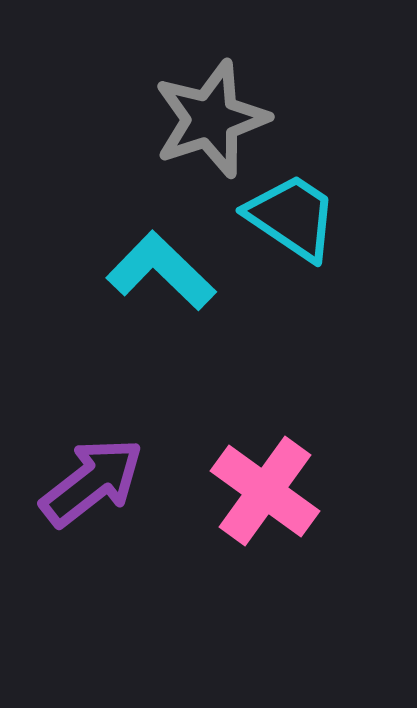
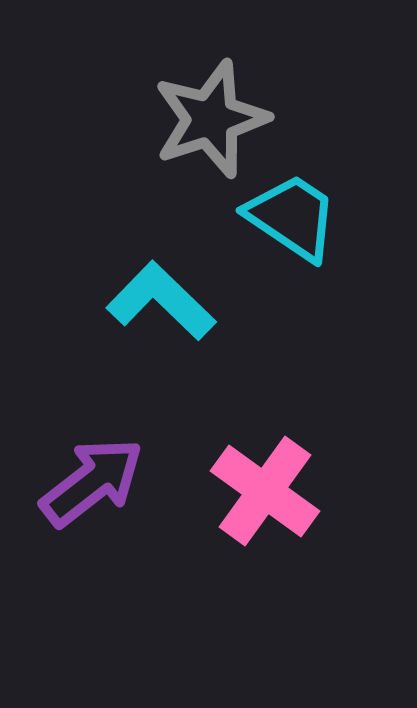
cyan L-shape: moved 30 px down
